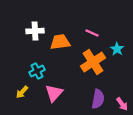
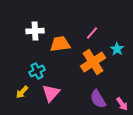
pink line: rotated 72 degrees counterclockwise
orange trapezoid: moved 2 px down
pink triangle: moved 3 px left
purple semicircle: rotated 138 degrees clockwise
